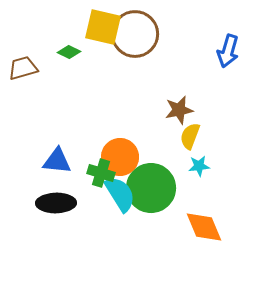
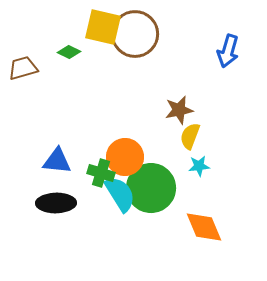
orange circle: moved 5 px right
